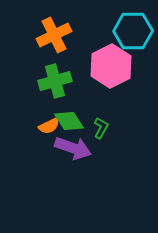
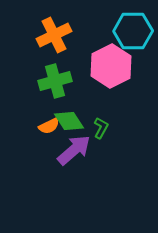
purple arrow: moved 1 px right, 2 px down; rotated 60 degrees counterclockwise
